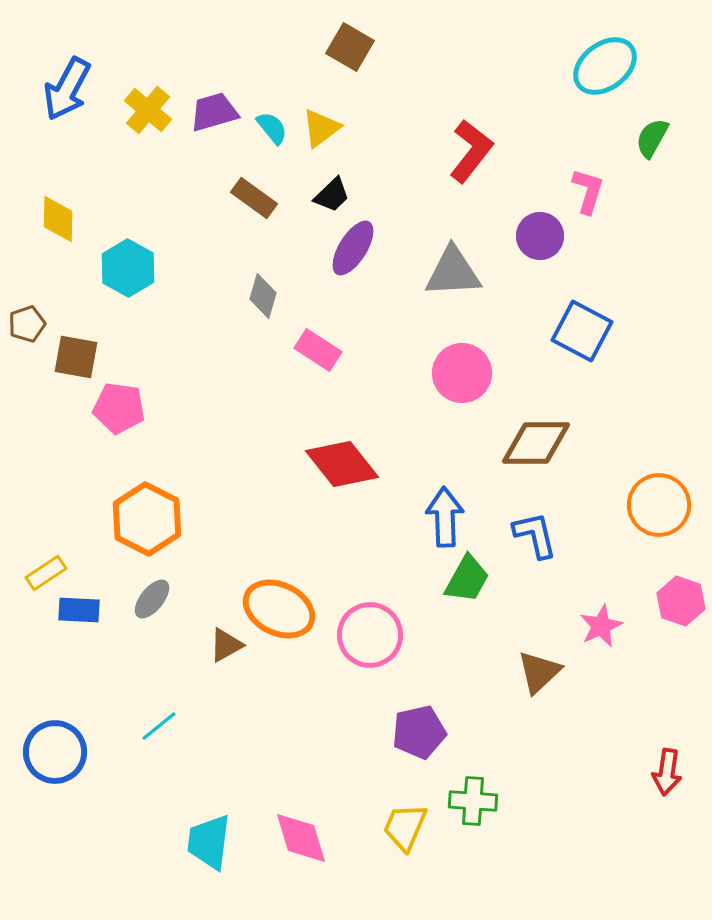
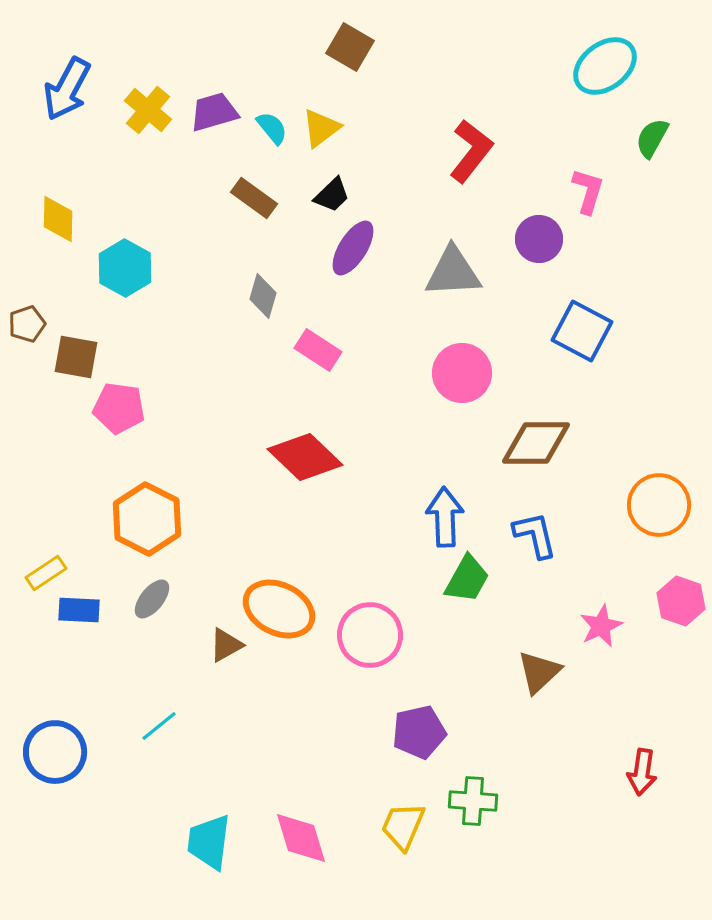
purple circle at (540, 236): moved 1 px left, 3 px down
cyan hexagon at (128, 268): moved 3 px left
red diamond at (342, 464): moved 37 px left, 7 px up; rotated 8 degrees counterclockwise
red arrow at (667, 772): moved 25 px left
yellow trapezoid at (405, 827): moved 2 px left, 1 px up
